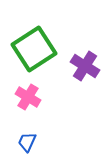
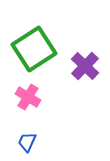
purple cross: rotated 12 degrees clockwise
